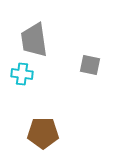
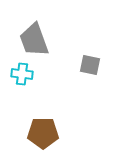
gray trapezoid: rotated 12 degrees counterclockwise
